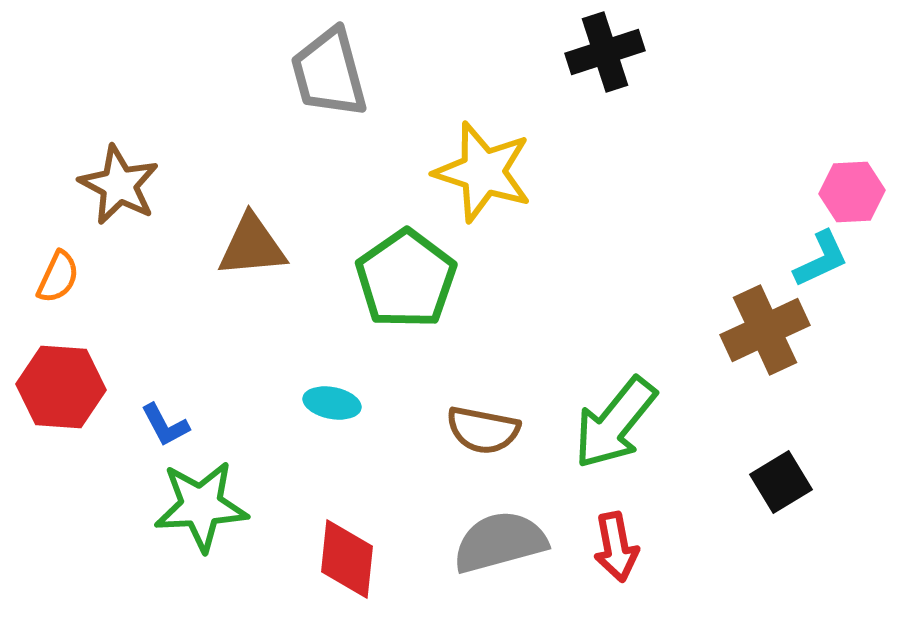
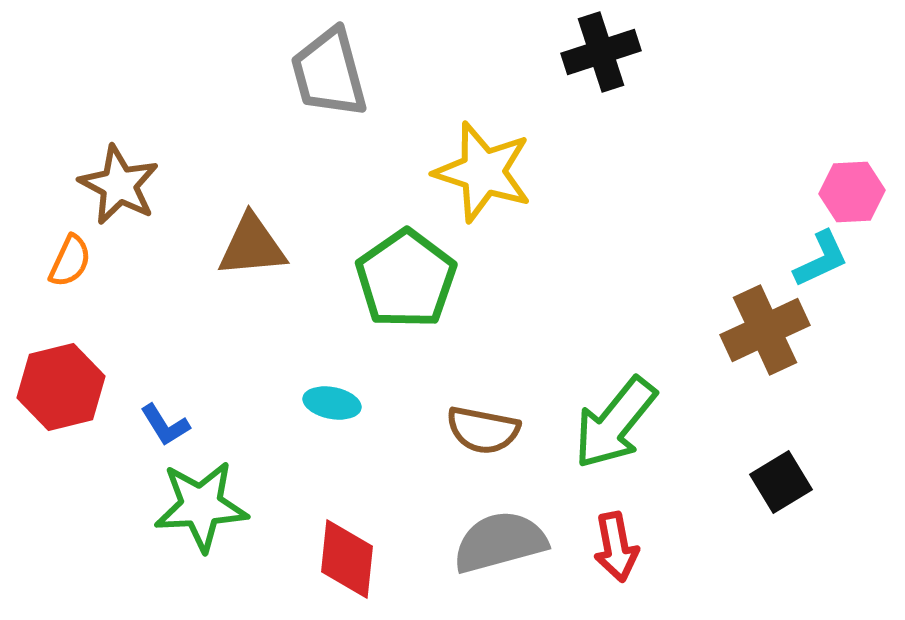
black cross: moved 4 px left
orange semicircle: moved 12 px right, 16 px up
red hexagon: rotated 18 degrees counterclockwise
blue L-shape: rotated 4 degrees counterclockwise
